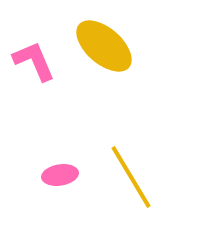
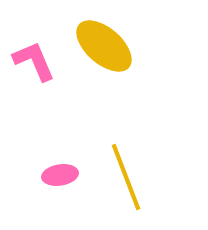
yellow line: moved 5 px left; rotated 10 degrees clockwise
